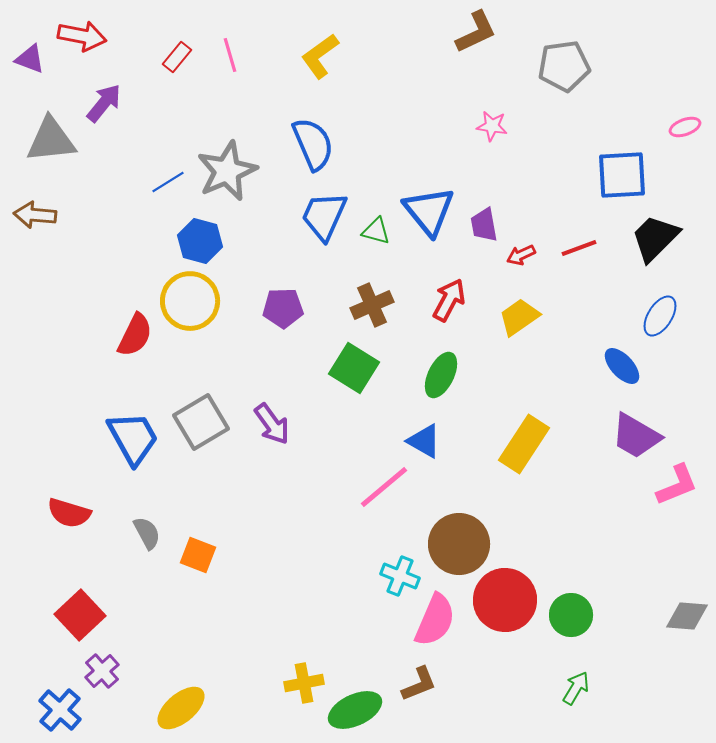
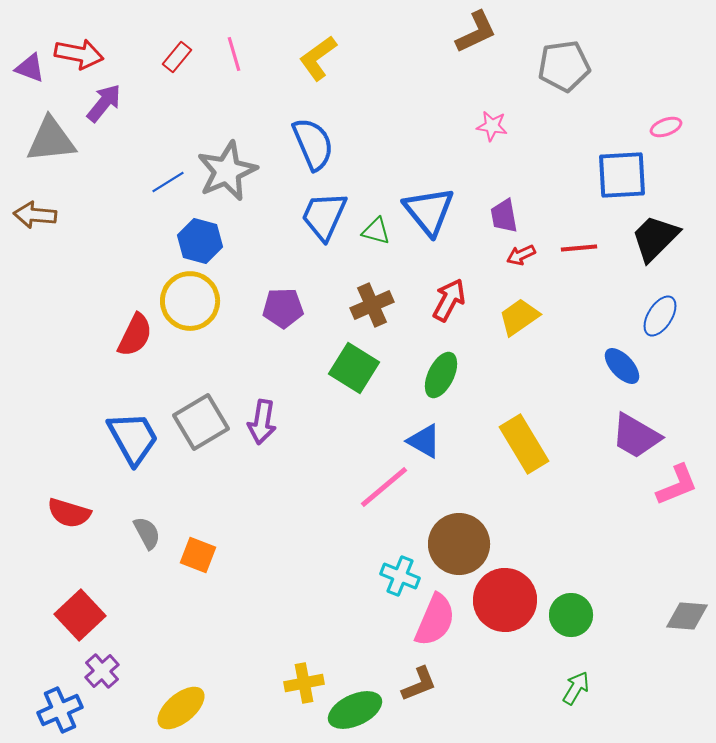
red arrow at (82, 36): moved 3 px left, 18 px down
pink line at (230, 55): moved 4 px right, 1 px up
yellow L-shape at (320, 56): moved 2 px left, 2 px down
purple triangle at (30, 59): moved 9 px down
pink ellipse at (685, 127): moved 19 px left
purple trapezoid at (484, 225): moved 20 px right, 9 px up
red line at (579, 248): rotated 15 degrees clockwise
purple arrow at (272, 424): moved 10 px left, 2 px up; rotated 45 degrees clockwise
yellow rectangle at (524, 444): rotated 64 degrees counterclockwise
blue cross at (60, 710): rotated 24 degrees clockwise
